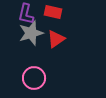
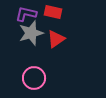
purple L-shape: rotated 90 degrees clockwise
